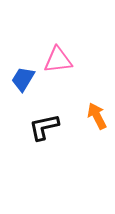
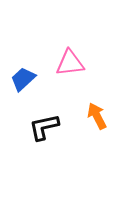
pink triangle: moved 12 px right, 3 px down
blue trapezoid: rotated 16 degrees clockwise
